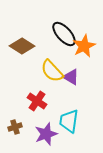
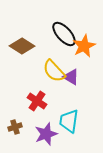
yellow semicircle: moved 2 px right
